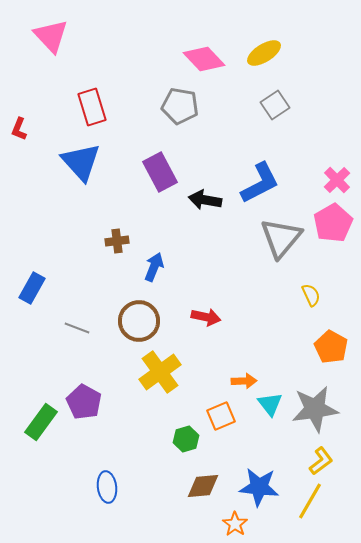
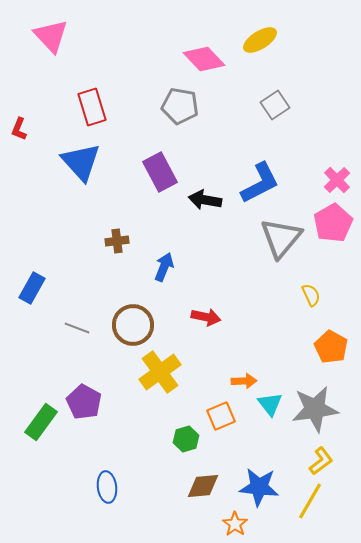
yellow ellipse: moved 4 px left, 13 px up
blue arrow: moved 10 px right
brown circle: moved 6 px left, 4 px down
